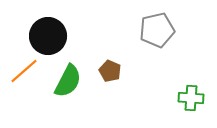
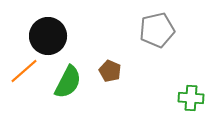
green semicircle: moved 1 px down
